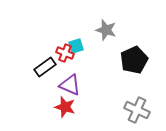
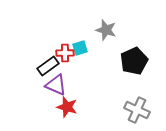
cyan square: moved 4 px right, 2 px down
red cross: rotated 24 degrees counterclockwise
black pentagon: moved 1 px down
black rectangle: moved 3 px right, 1 px up
purple triangle: moved 14 px left
red star: moved 2 px right
